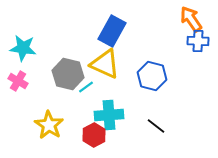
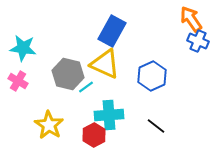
blue cross: rotated 20 degrees clockwise
blue hexagon: rotated 20 degrees clockwise
